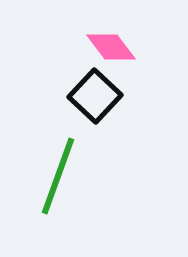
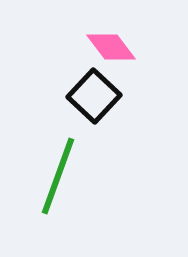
black square: moved 1 px left
